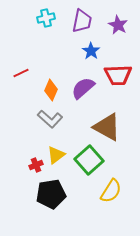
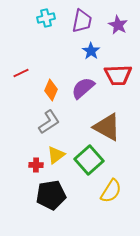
gray L-shape: moved 1 px left, 3 px down; rotated 75 degrees counterclockwise
red cross: rotated 24 degrees clockwise
black pentagon: moved 1 px down
